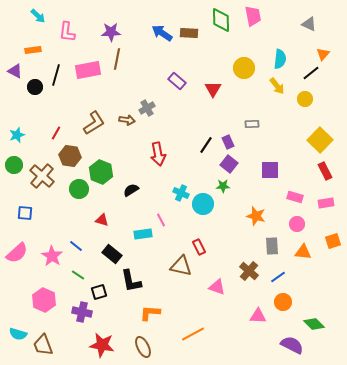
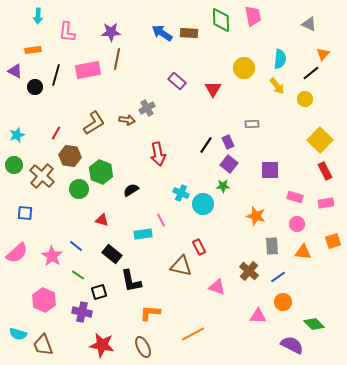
cyan arrow at (38, 16): rotated 49 degrees clockwise
